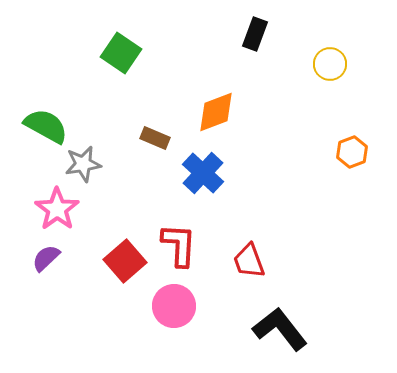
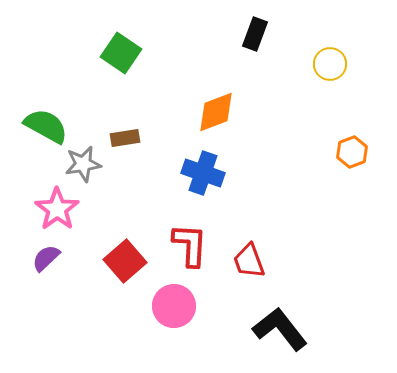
brown rectangle: moved 30 px left; rotated 32 degrees counterclockwise
blue cross: rotated 24 degrees counterclockwise
red L-shape: moved 11 px right
